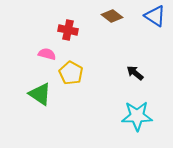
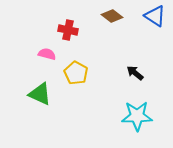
yellow pentagon: moved 5 px right
green triangle: rotated 10 degrees counterclockwise
